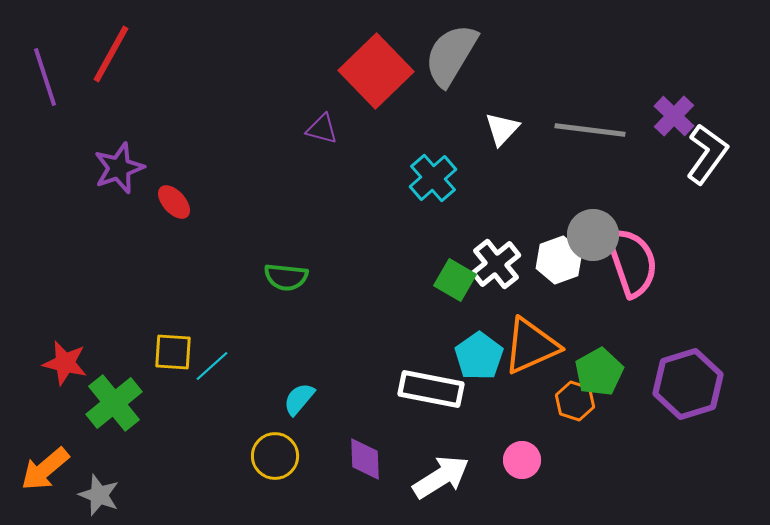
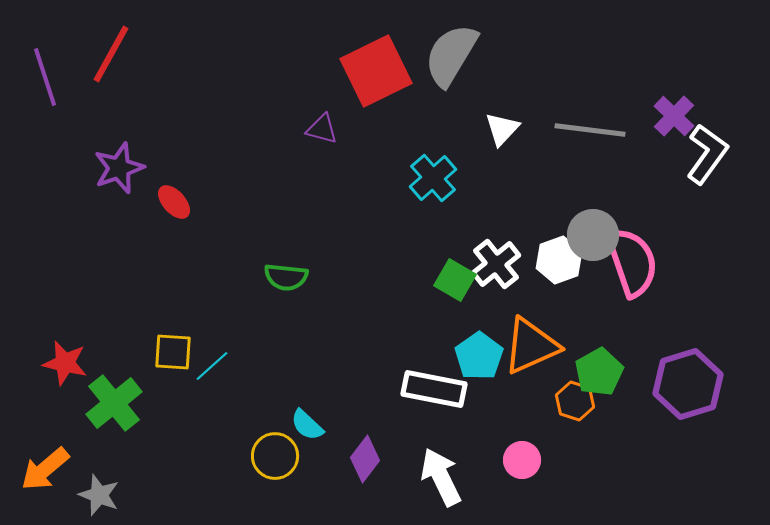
red square: rotated 18 degrees clockwise
white rectangle: moved 3 px right
cyan semicircle: moved 8 px right, 26 px down; rotated 87 degrees counterclockwise
purple diamond: rotated 39 degrees clockwise
white arrow: rotated 84 degrees counterclockwise
